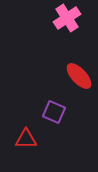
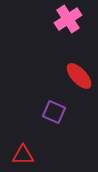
pink cross: moved 1 px right, 1 px down
red triangle: moved 3 px left, 16 px down
